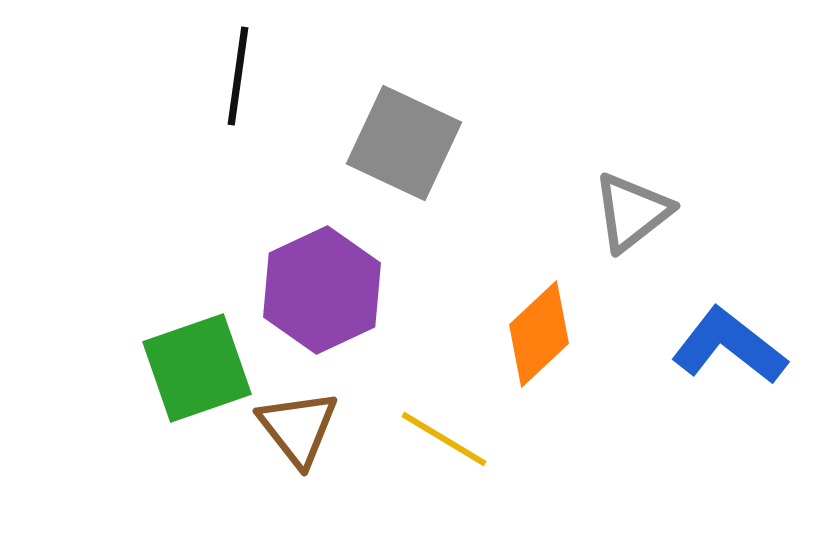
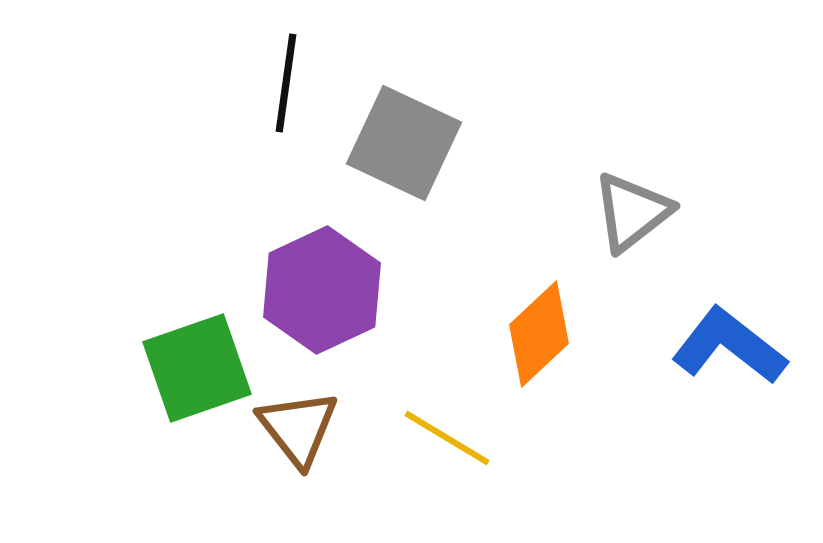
black line: moved 48 px right, 7 px down
yellow line: moved 3 px right, 1 px up
